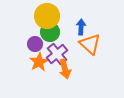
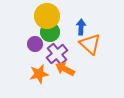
orange star: moved 12 px down; rotated 18 degrees clockwise
orange arrow: rotated 132 degrees clockwise
